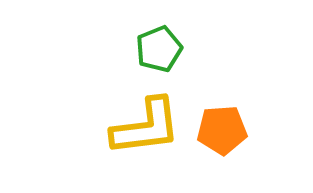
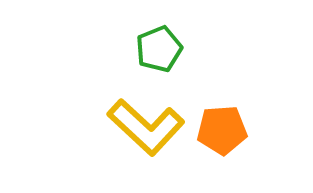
yellow L-shape: rotated 50 degrees clockwise
